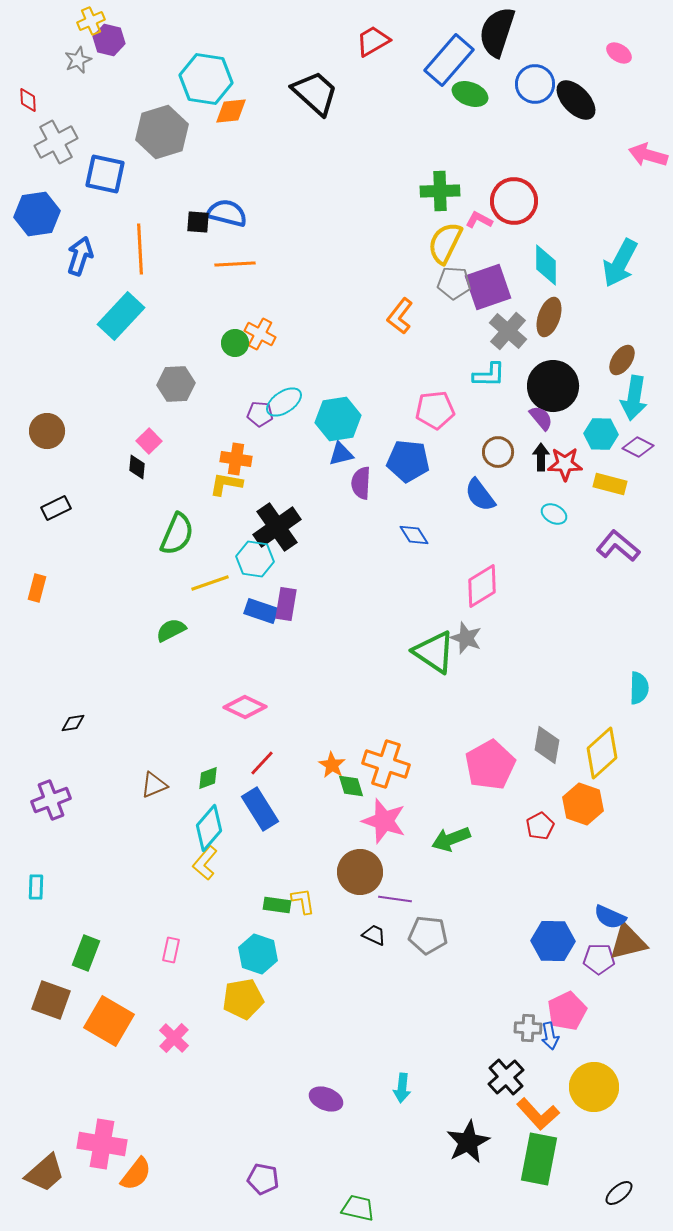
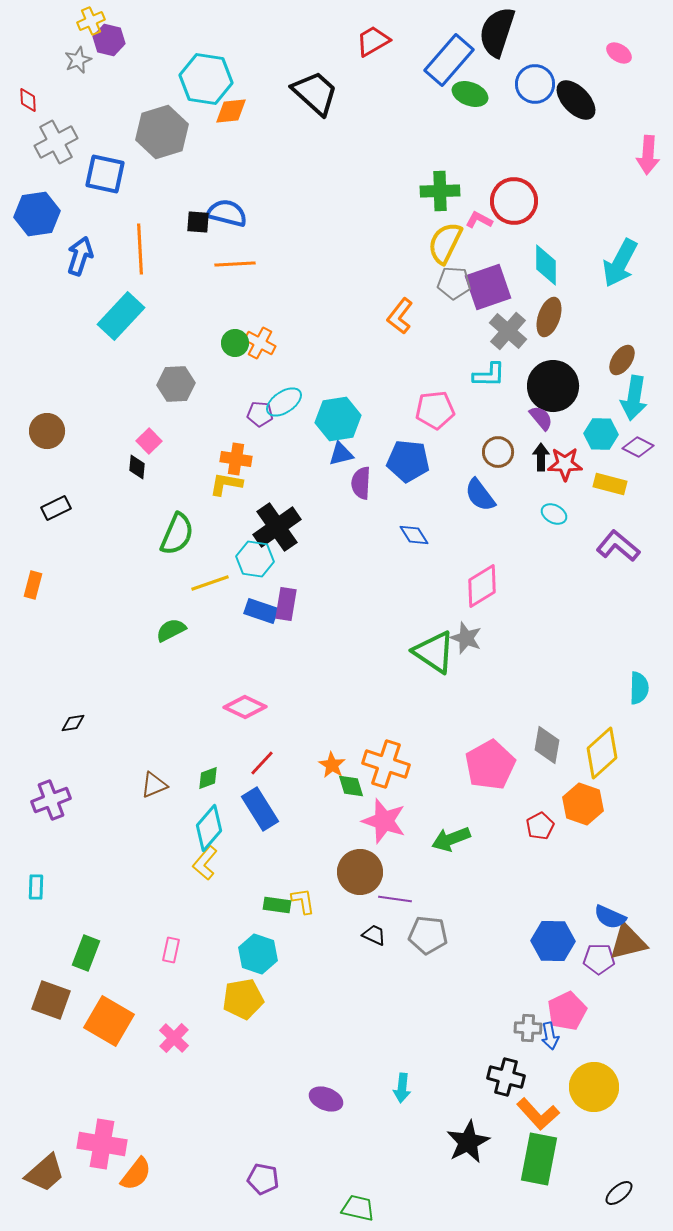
pink arrow at (648, 155): rotated 102 degrees counterclockwise
orange cross at (260, 334): moved 9 px down
orange rectangle at (37, 588): moved 4 px left, 3 px up
black cross at (506, 1077): rotated 33 degrees counterclockwise
